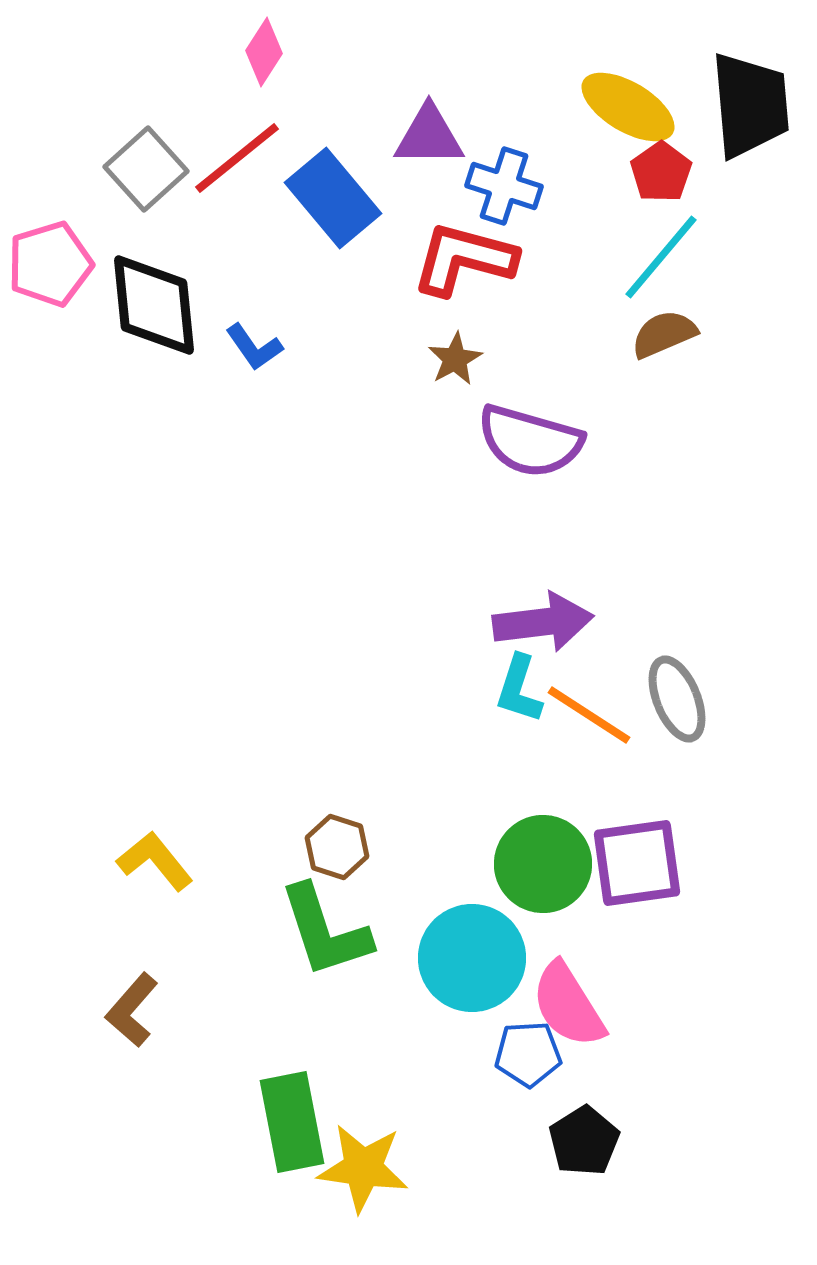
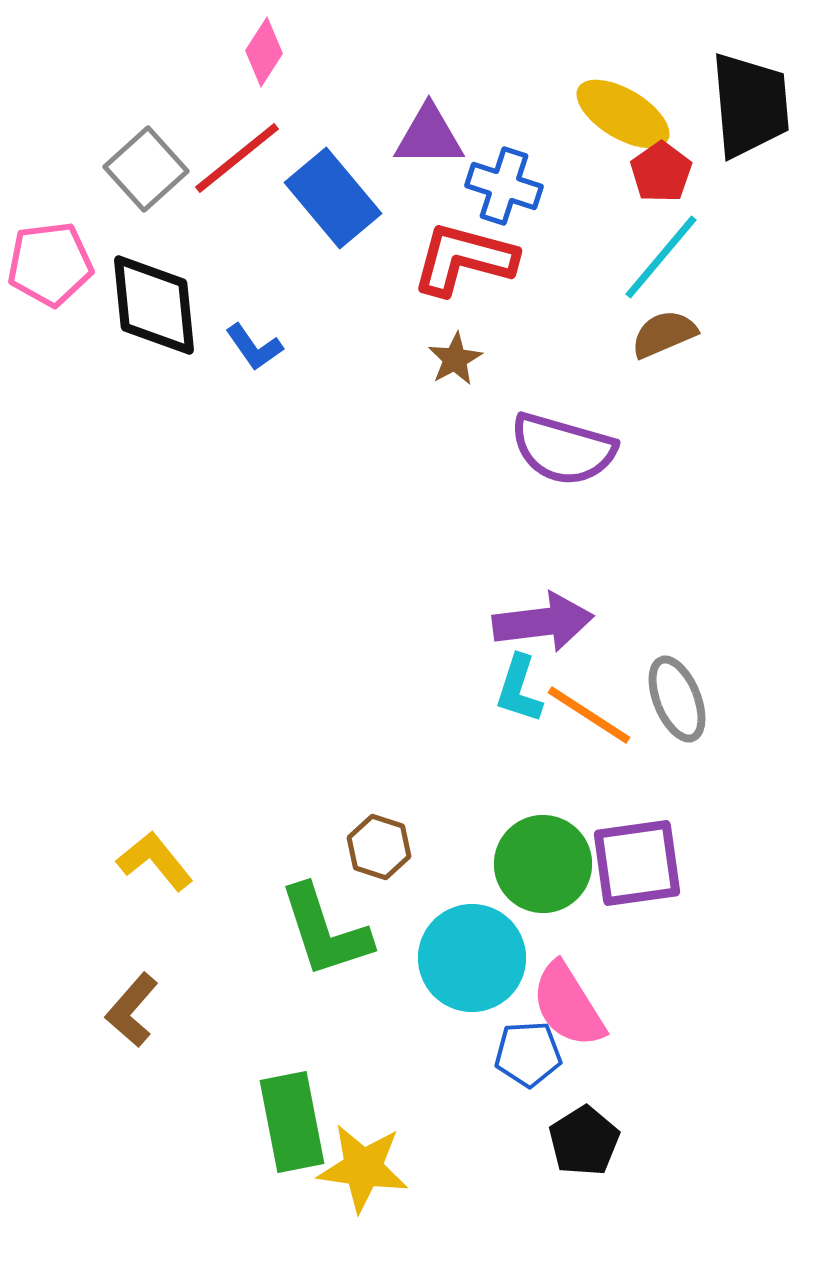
yellow ellipse: moved 5 px left, 7 px down
pink pentagon: rotated 10 degrees clockwise
purple semicircle: moved 33 px right, 8 px down
brown hexagon: moved 42 px right
